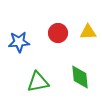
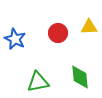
yellow triangle: moved 1 px right, 5 px up
blue star: moved 4 px left, 3 px up; rotated 30 degrees clockwise
